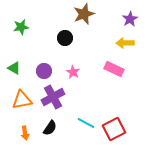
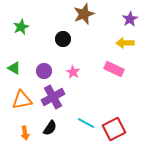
green star: rotated 14 degrees counterclockwise
black circle: moved 2 px left, 1 px down
